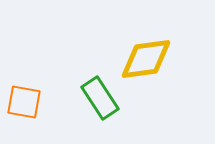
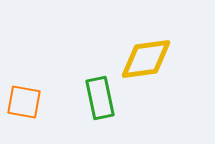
green rectangle: rotated 21 degrees clockwise
